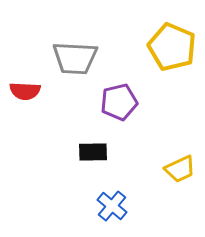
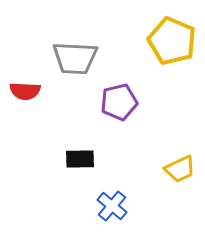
yellow pentagon: moved 6 px up
black rectangle: moved 13 px left, 7 px down
